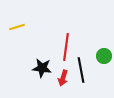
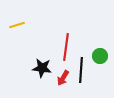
yellow line: moved 2 px up
green circle: moved 4 px left
black line: rotated 15 degrees clockwise
red arrow: rotated 14 degrees clockwise
